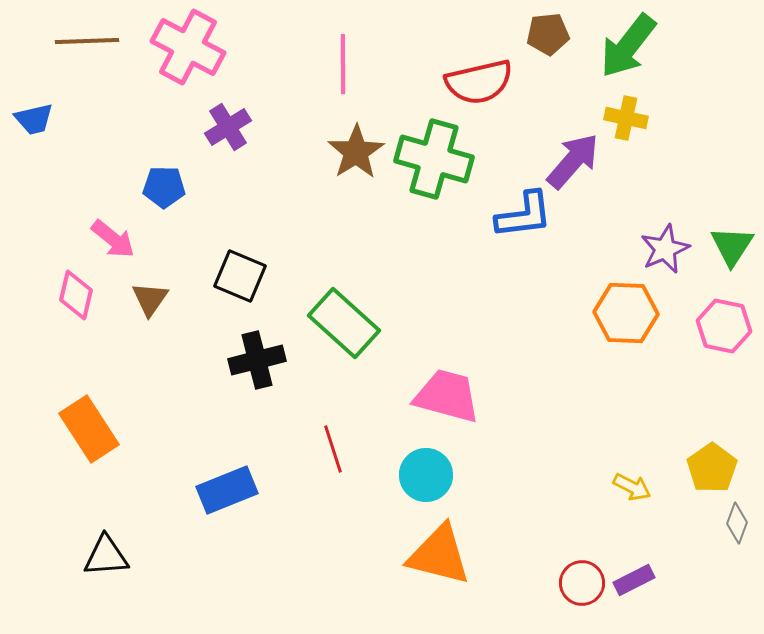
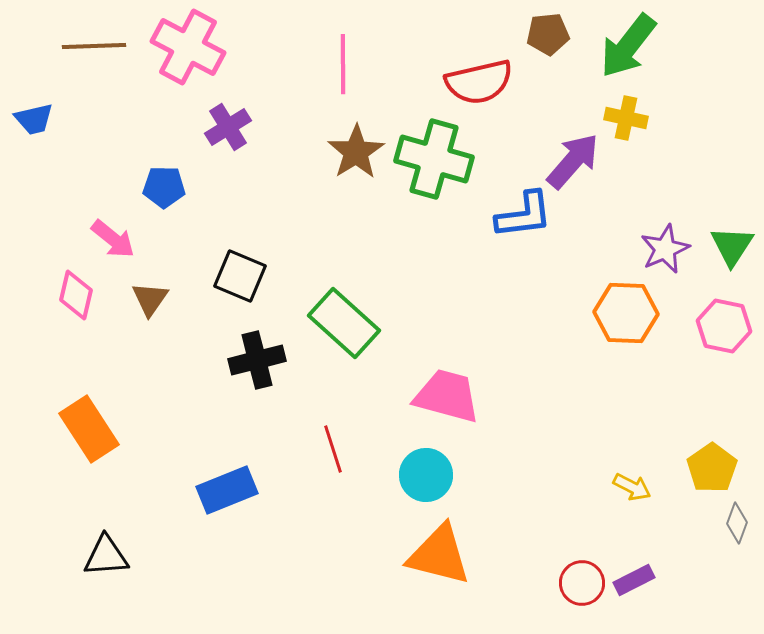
brown line: moved 7 px right, 5 px down
